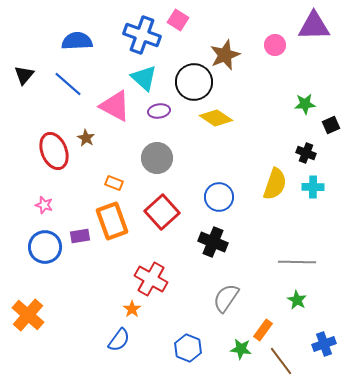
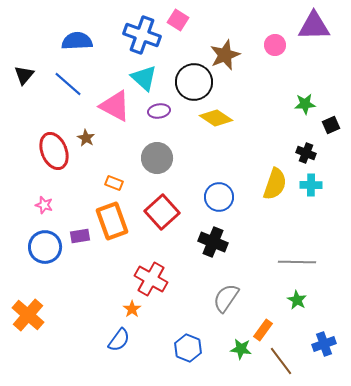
cyan cross at (313, 187): moved 2 px left, 2 px up
